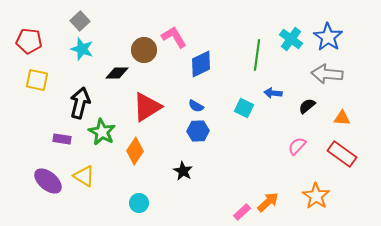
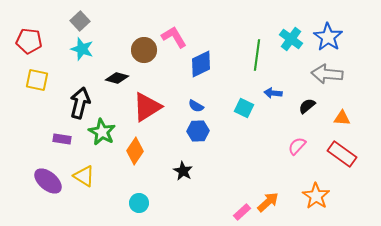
black diamond: moved 5 px down; rotated 15 degrees clockwise
